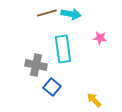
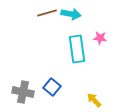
cyan rectangle: moved 14 px right
gray cross: moved 13 px left, 27 px down
